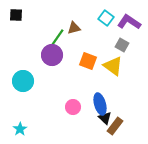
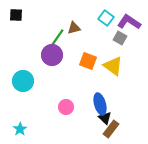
gray square: moved 2 px left, 7 px up
pink circle: moved 7 px left
brown rectangle: moved 4 px left, 3 px down
